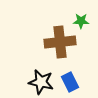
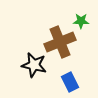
brown cross: rotated 16 degrees counterclockwise
black star: moved 7 px left, 17 px up
